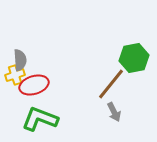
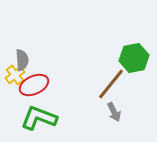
gray semicircle: moved 2 px right
yellow cross: rotated 18 degrees counterclockwise
red ellipse: rotated 8 degrees counterclockwise
green L-shape: moved 1 px left, 1 px up
